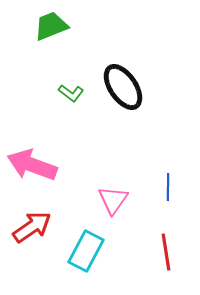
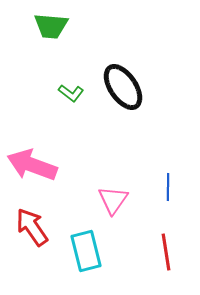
green trapezoid: rotated 153 degrees counterclockwise
red arrow: rotated 90 degrees counterclockwise
cyan rectangle: rotated 42 degrees counterclockwise
